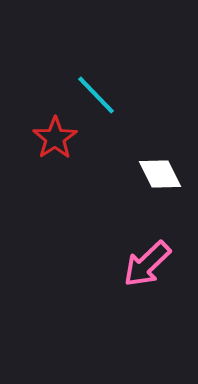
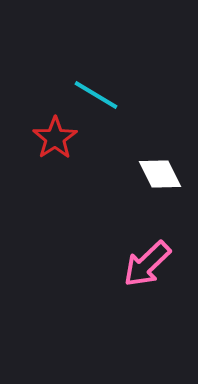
cyan line: rotated 15 degrees counterclockwise
